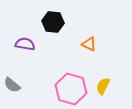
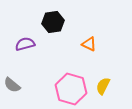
black hexagon: rotated 15 degrees counterclockwise
purple semicircle: rotated 24 degrees counterclockwise
